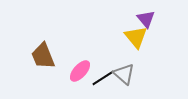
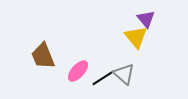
pink ellipse: moved 2 px left
